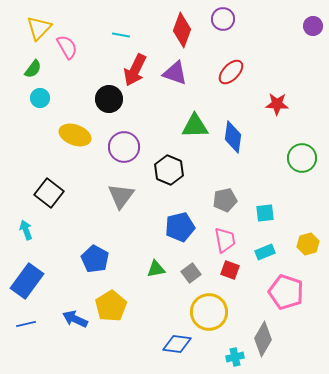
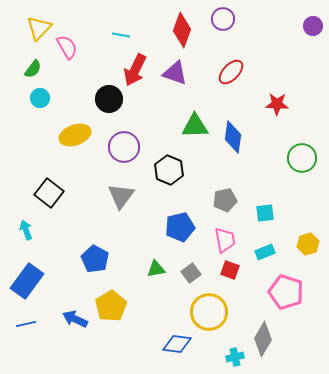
yellow ellipse at (75, 135): rotated 40 degrees counterclockwise
